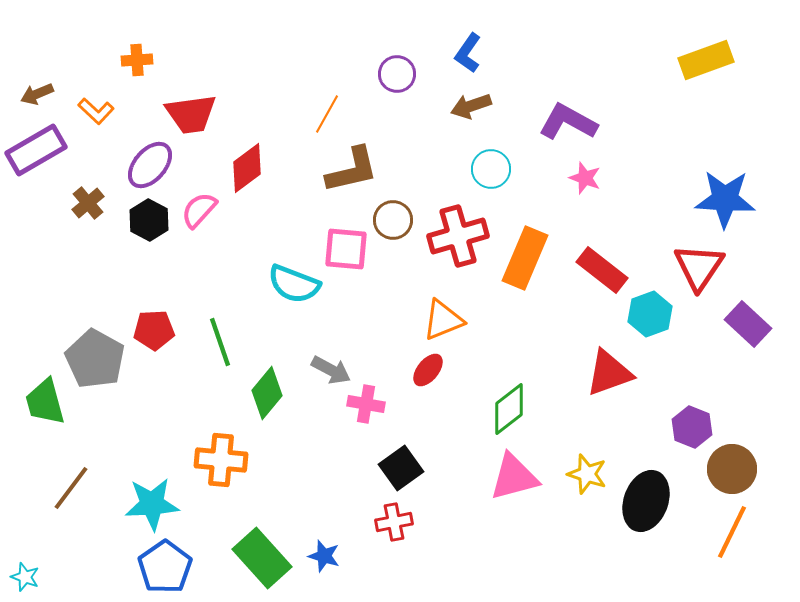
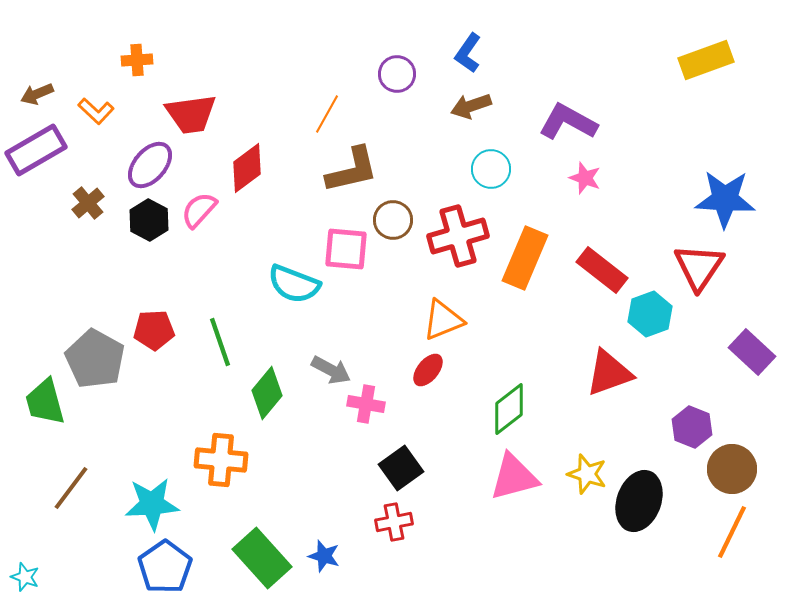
purple rectangle at (748, 324): moved 4 px right, 28 px down
black ellipse at (646, 501): moved 7 px left
